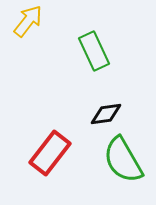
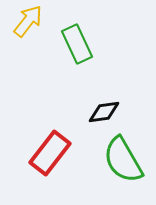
green rectangle: moved 17 px left, 7 px up
black diamond: moved 2 px left, 2 px up
